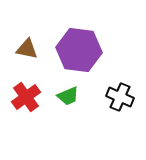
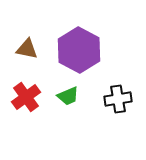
purple hexagon: rotated 21 degrees clockwise
black cross: moved 2 px left, 2 px down; rotated 32 degrees counterclockwise
